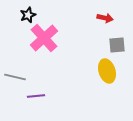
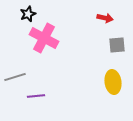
black star: moved 1 px up
pink cross: rotated 20 degrees counterclockwise
yellow ellipse: moved 6 px right, 11 px down; rotated 10 degrees clockwise
gray line: rotated 30 degrees counterclockwise
